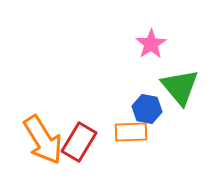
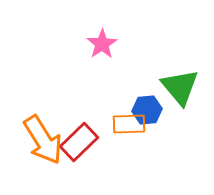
pink star: moved 49 px left
blue hexagon: moved 1 px down; rotated 16 degrees counterclockwise
orange rectangle: moved 2 px left, 8 px up
red rectangle: rotated 15 degrees clockwise
